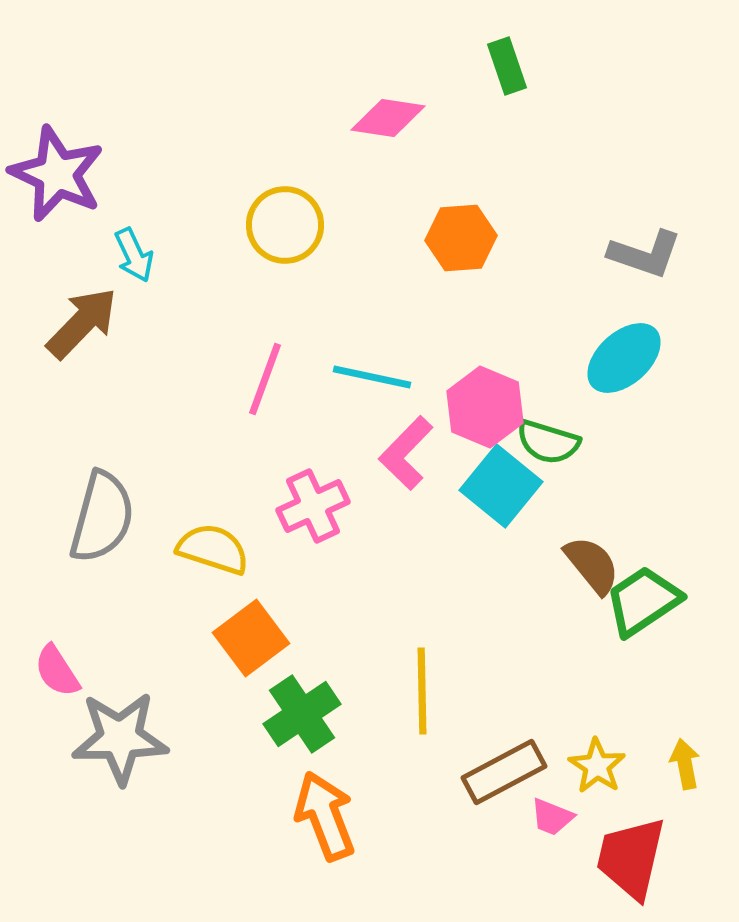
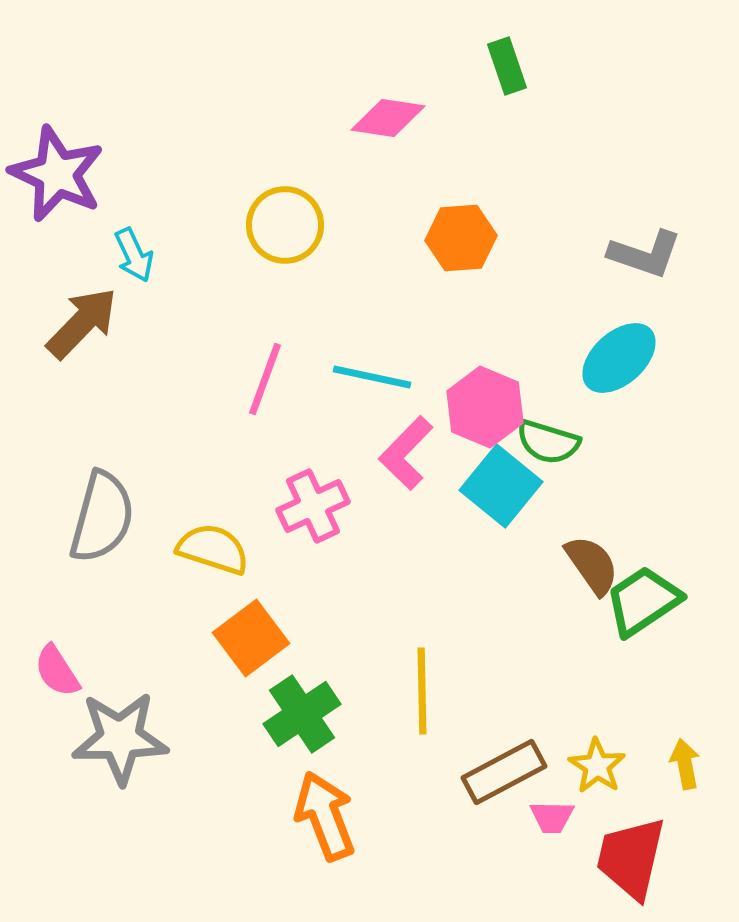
cyan ellipse: moved 5 px left
brown semicircle: rotated 4 degrees clockwise
pink trapezoid: rotated 21 degrees counterclockwise
